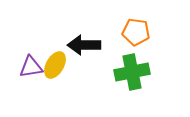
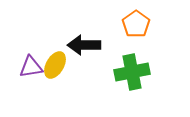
orange pentagon: moved 8 px up; rotated 28 degrees clockwise
